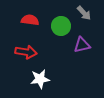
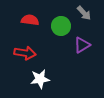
purple triangle: rotated 18 degrees counterclockwise
red arrow: moved 1 px left, 1 px down
